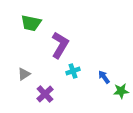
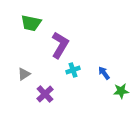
cyan cross: moved 1 px up
blue arrow: moved 4 px up
